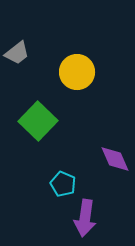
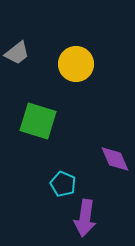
yellow circle: moved 1 px left, 8 px up
green square: rotated 27 degrees counterclockwise
